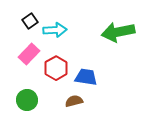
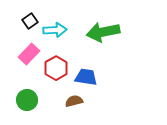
green arrow: moved 15 px left
